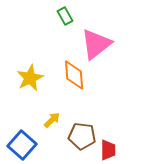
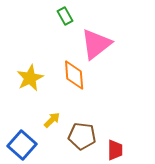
red trapezoid: moved 7 px right
